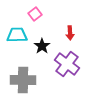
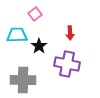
black star: moved 3 px left
purple cross: rotated 25 degrees counterclockwise
